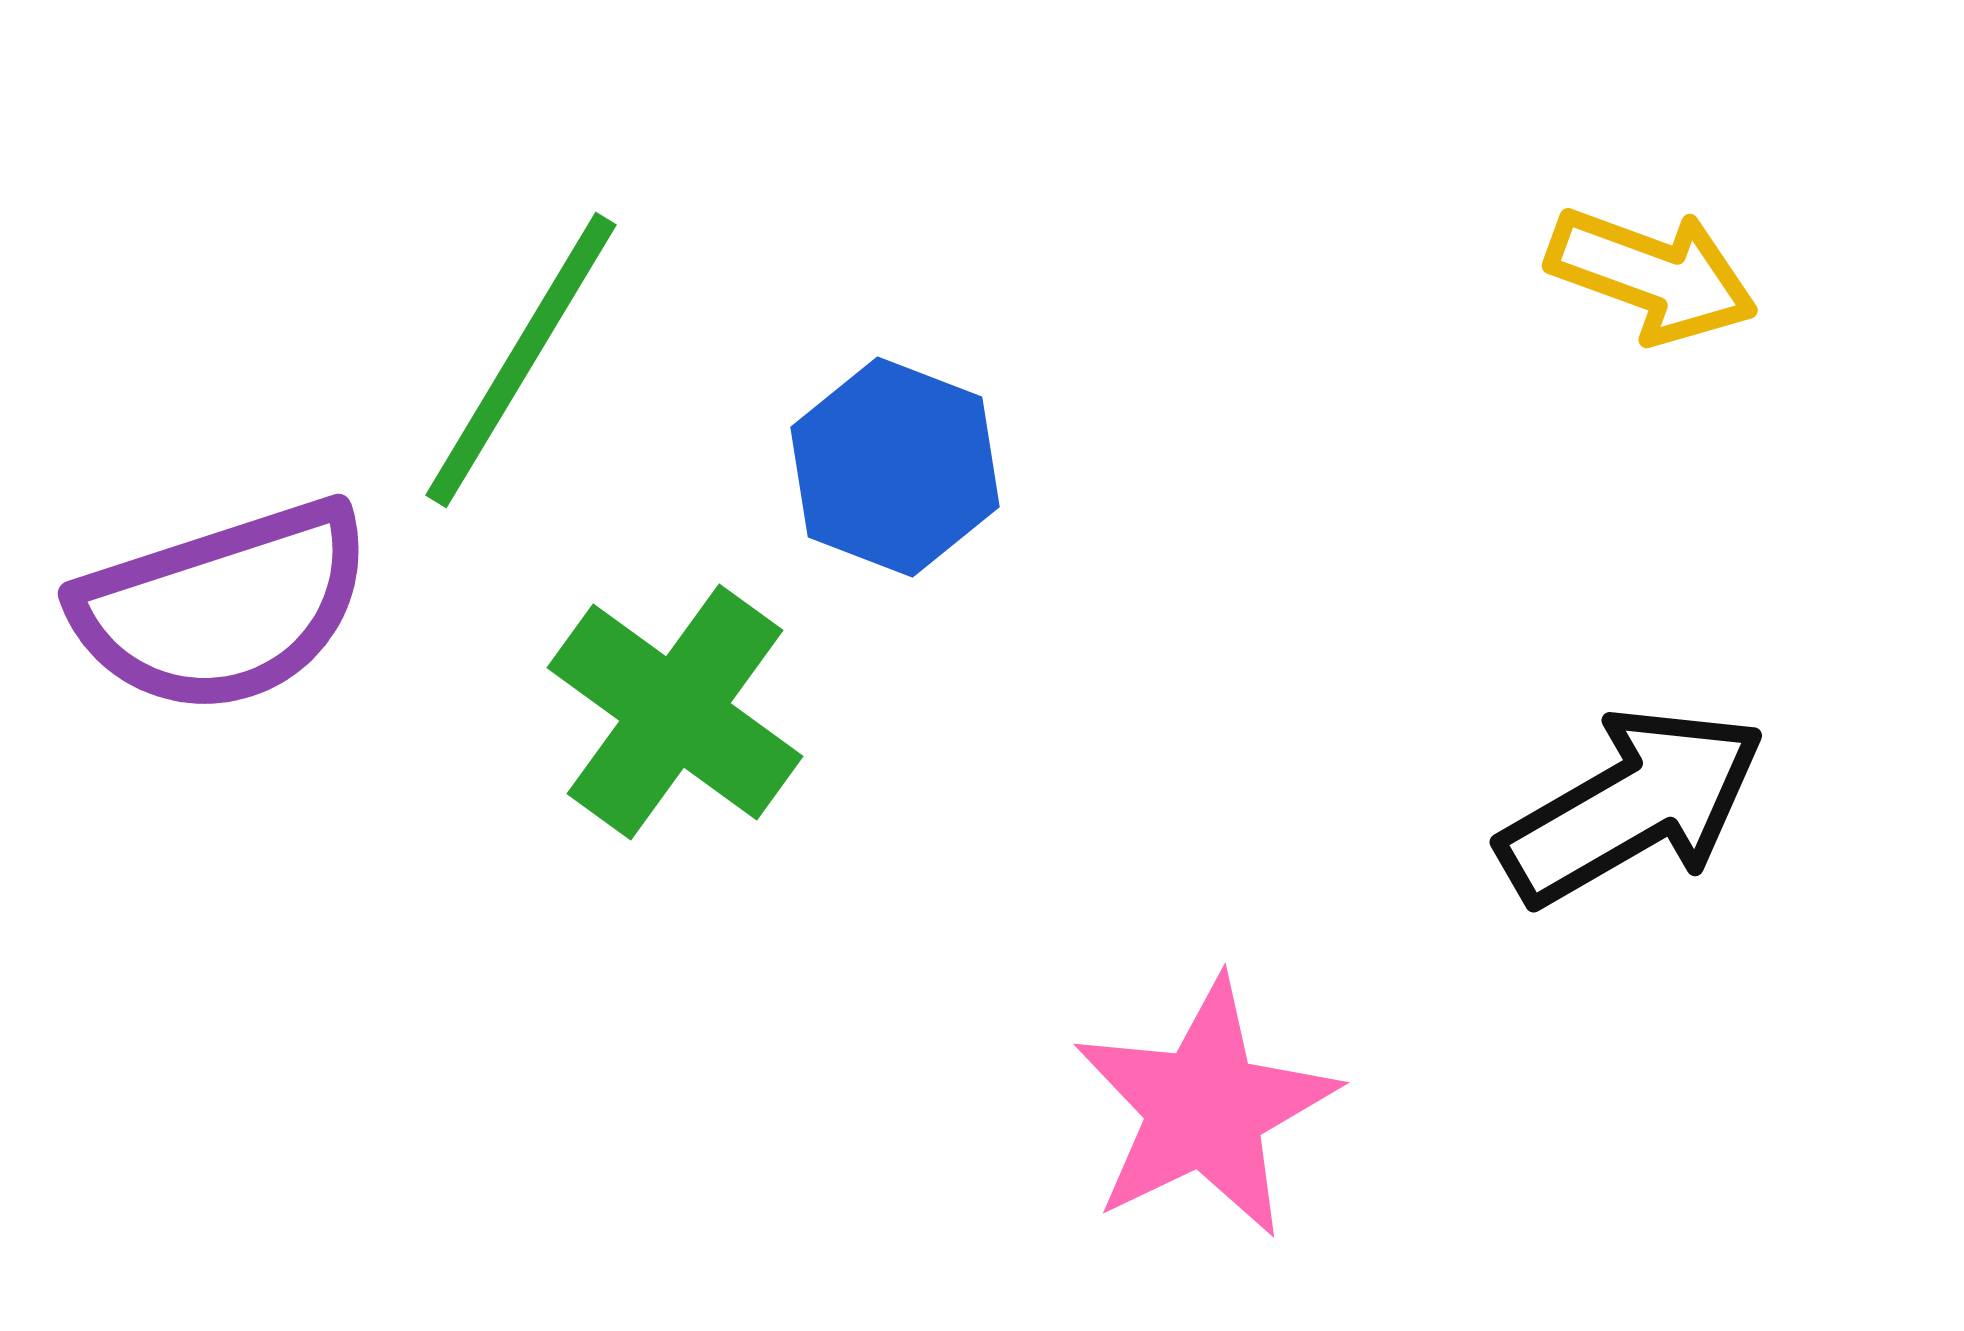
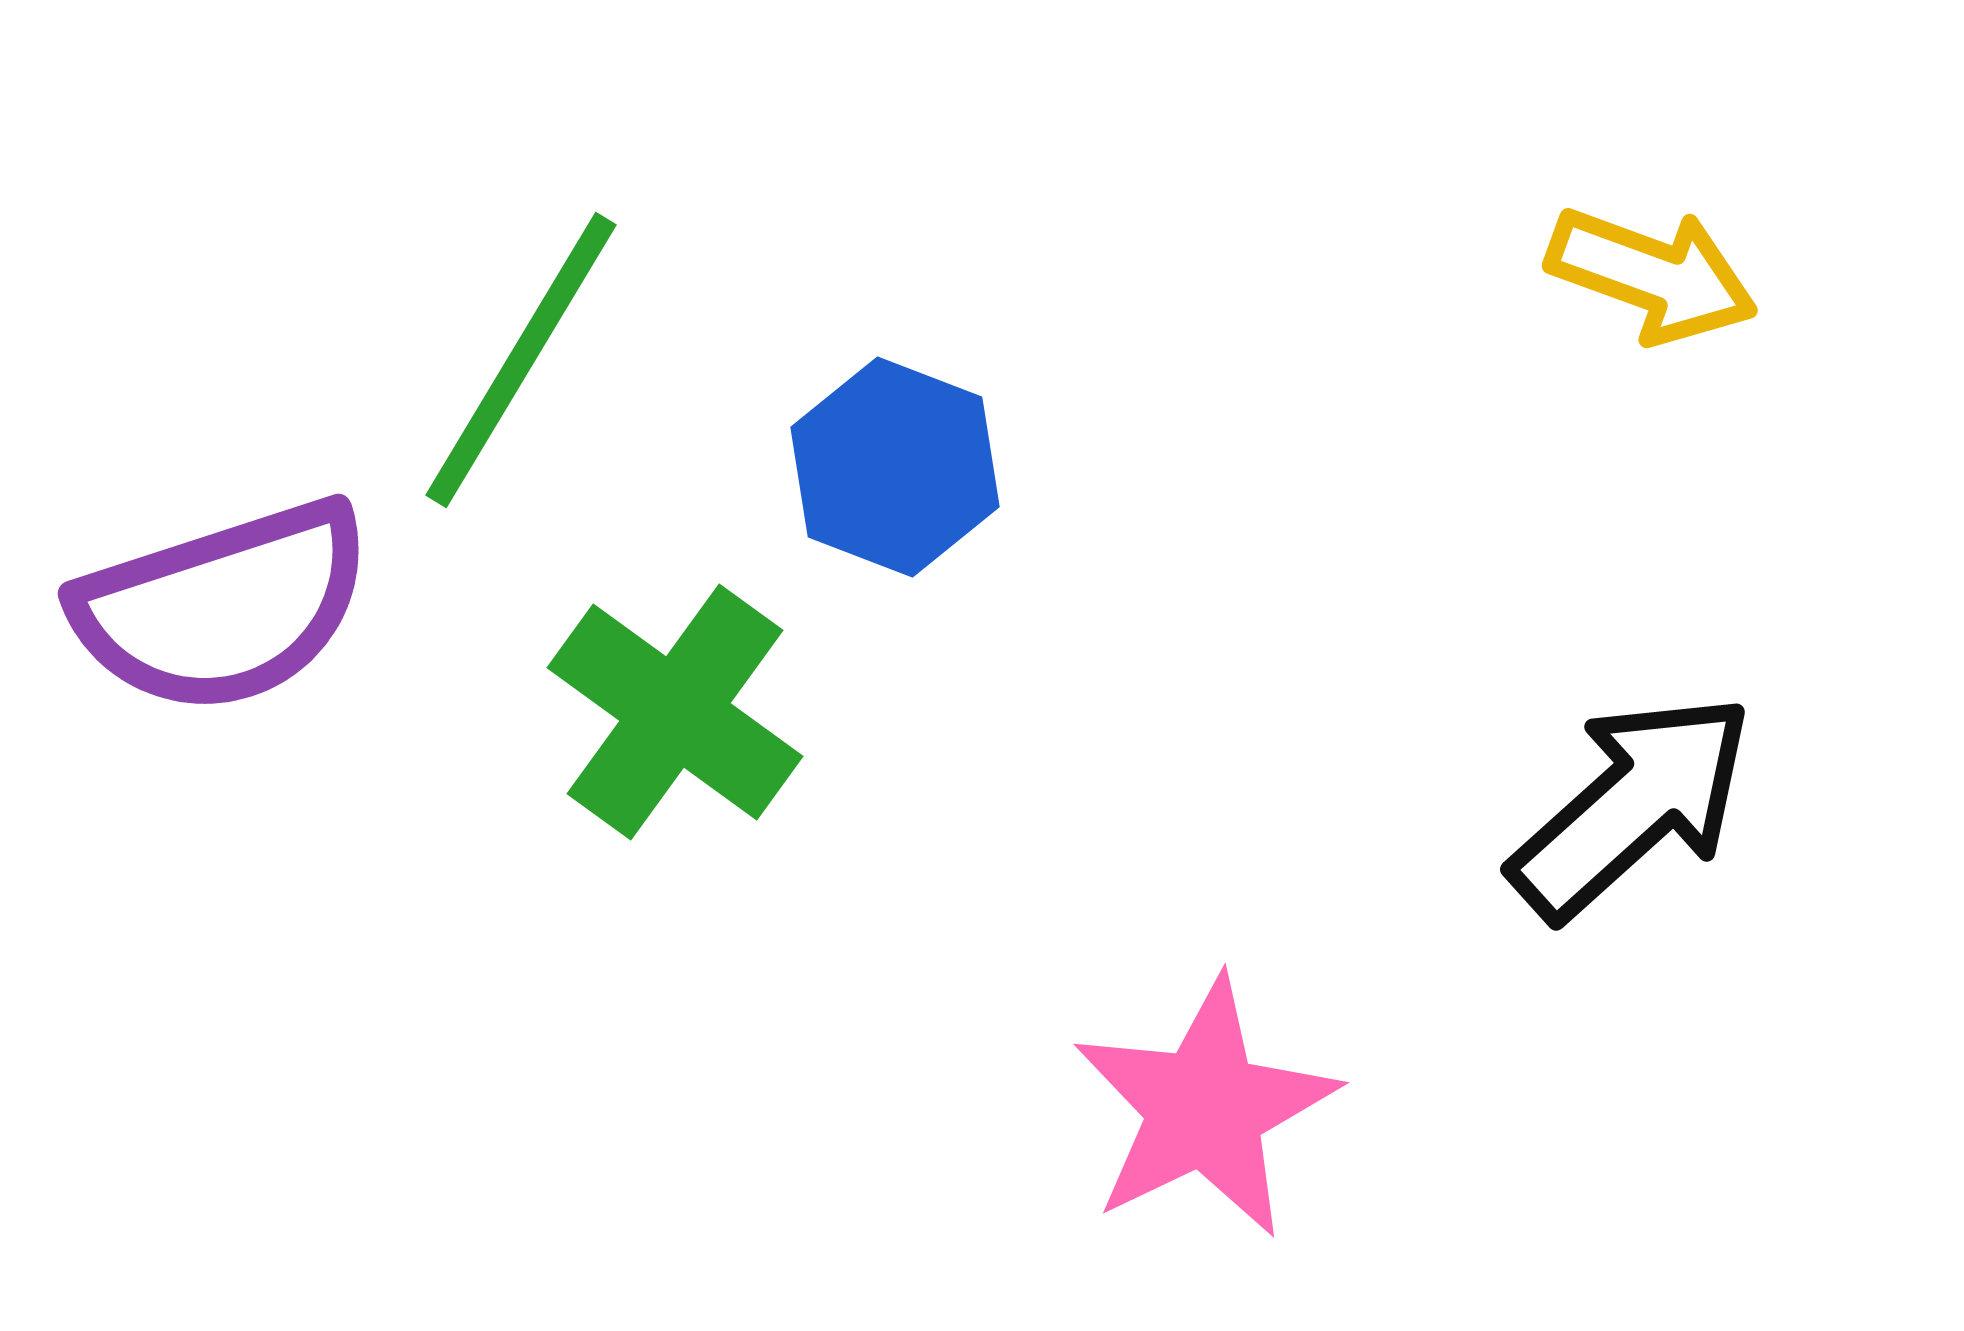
black arrow: rotated 12 degrees counterclockwise
